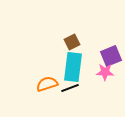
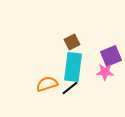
black line: rotated 18 degrees counterclockwise
